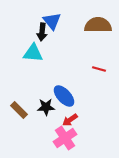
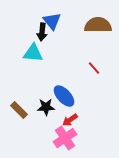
red line: moved 5 px left, 1 px up; rotated 32 degrees clockwise
